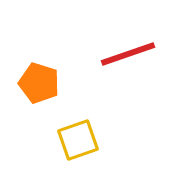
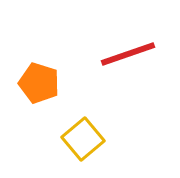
yellow square: moved 5 px right, 1 px up; rotated 21 degrees counterclockwise
